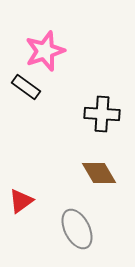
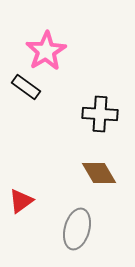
pink star: moved 1 px right; rotated 12 degrees counterclockwise
black cross: moved 2 px left
gray ellipse: rotated 42 degrees clockwise
